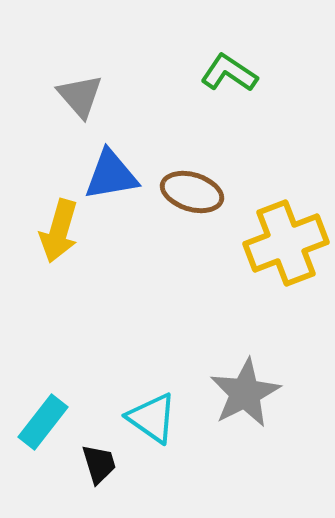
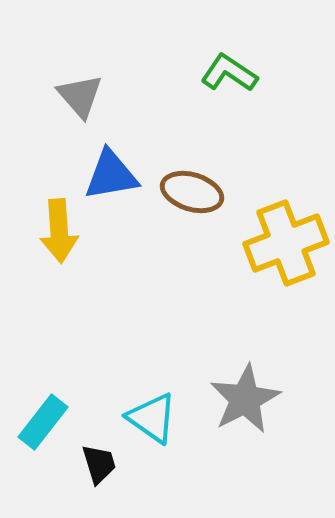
yellow arrow: rotated 20 degrees counterclockwise
gray star: moved 6 px down
